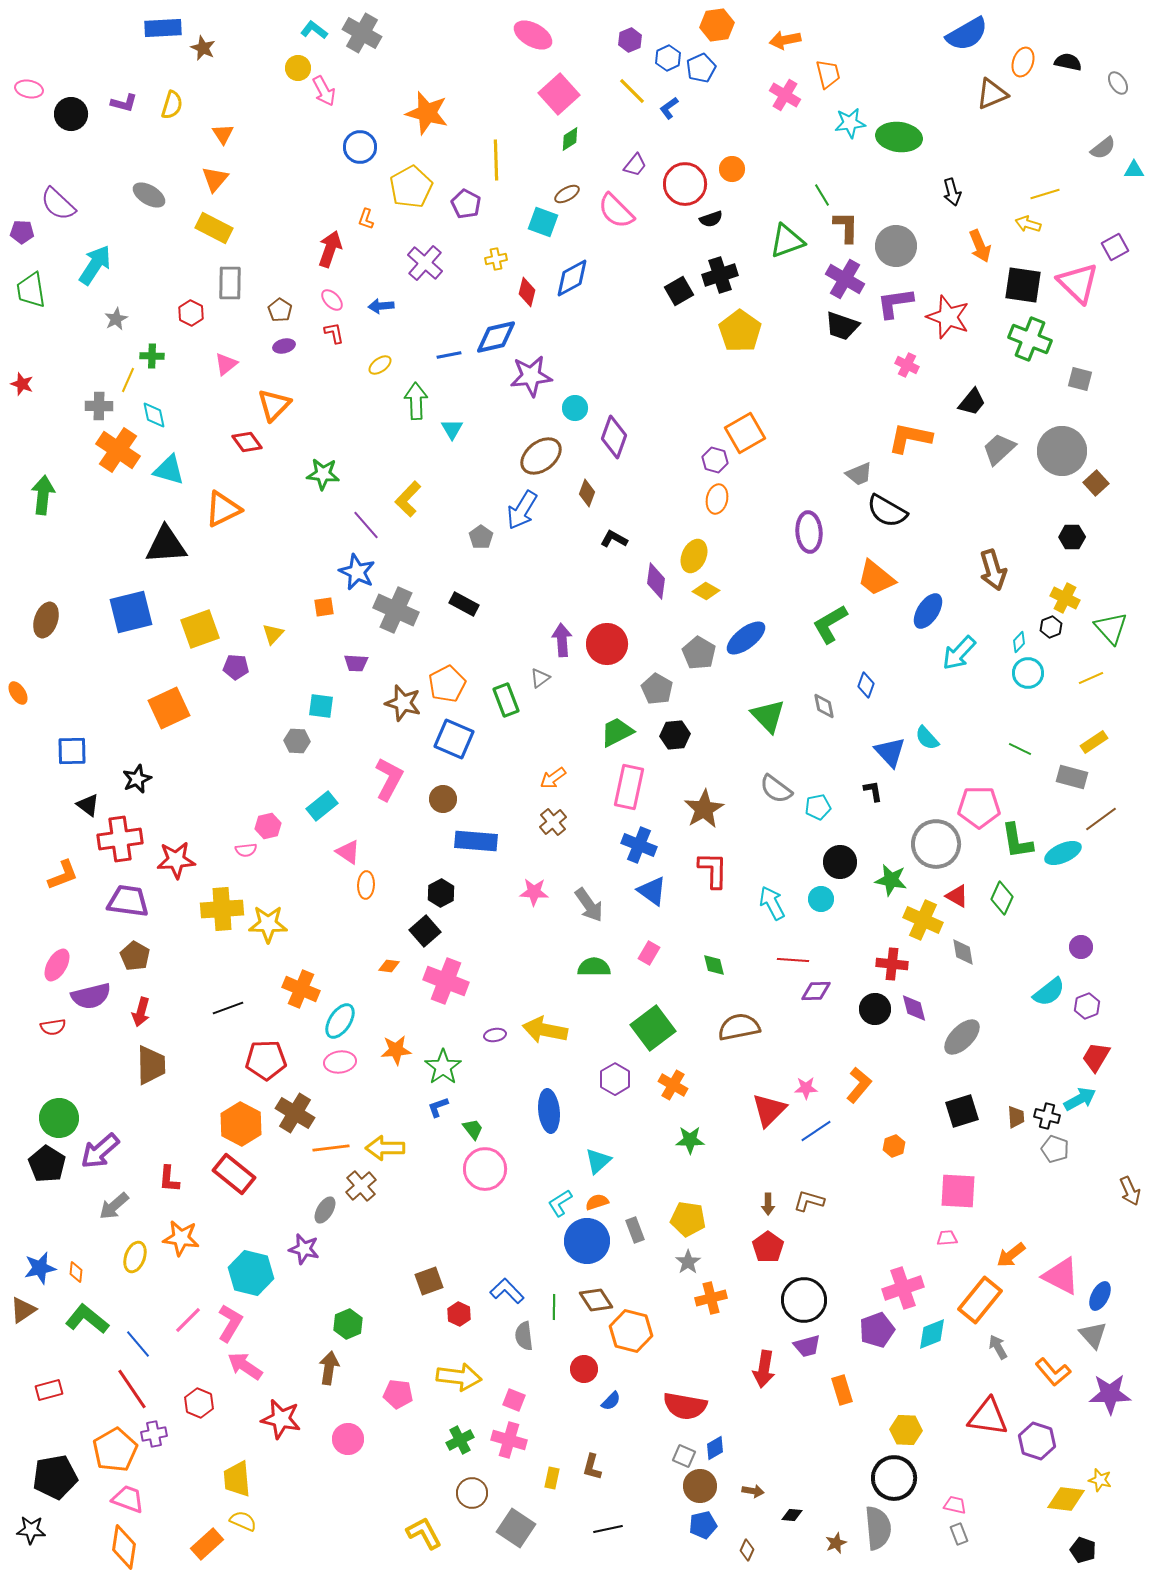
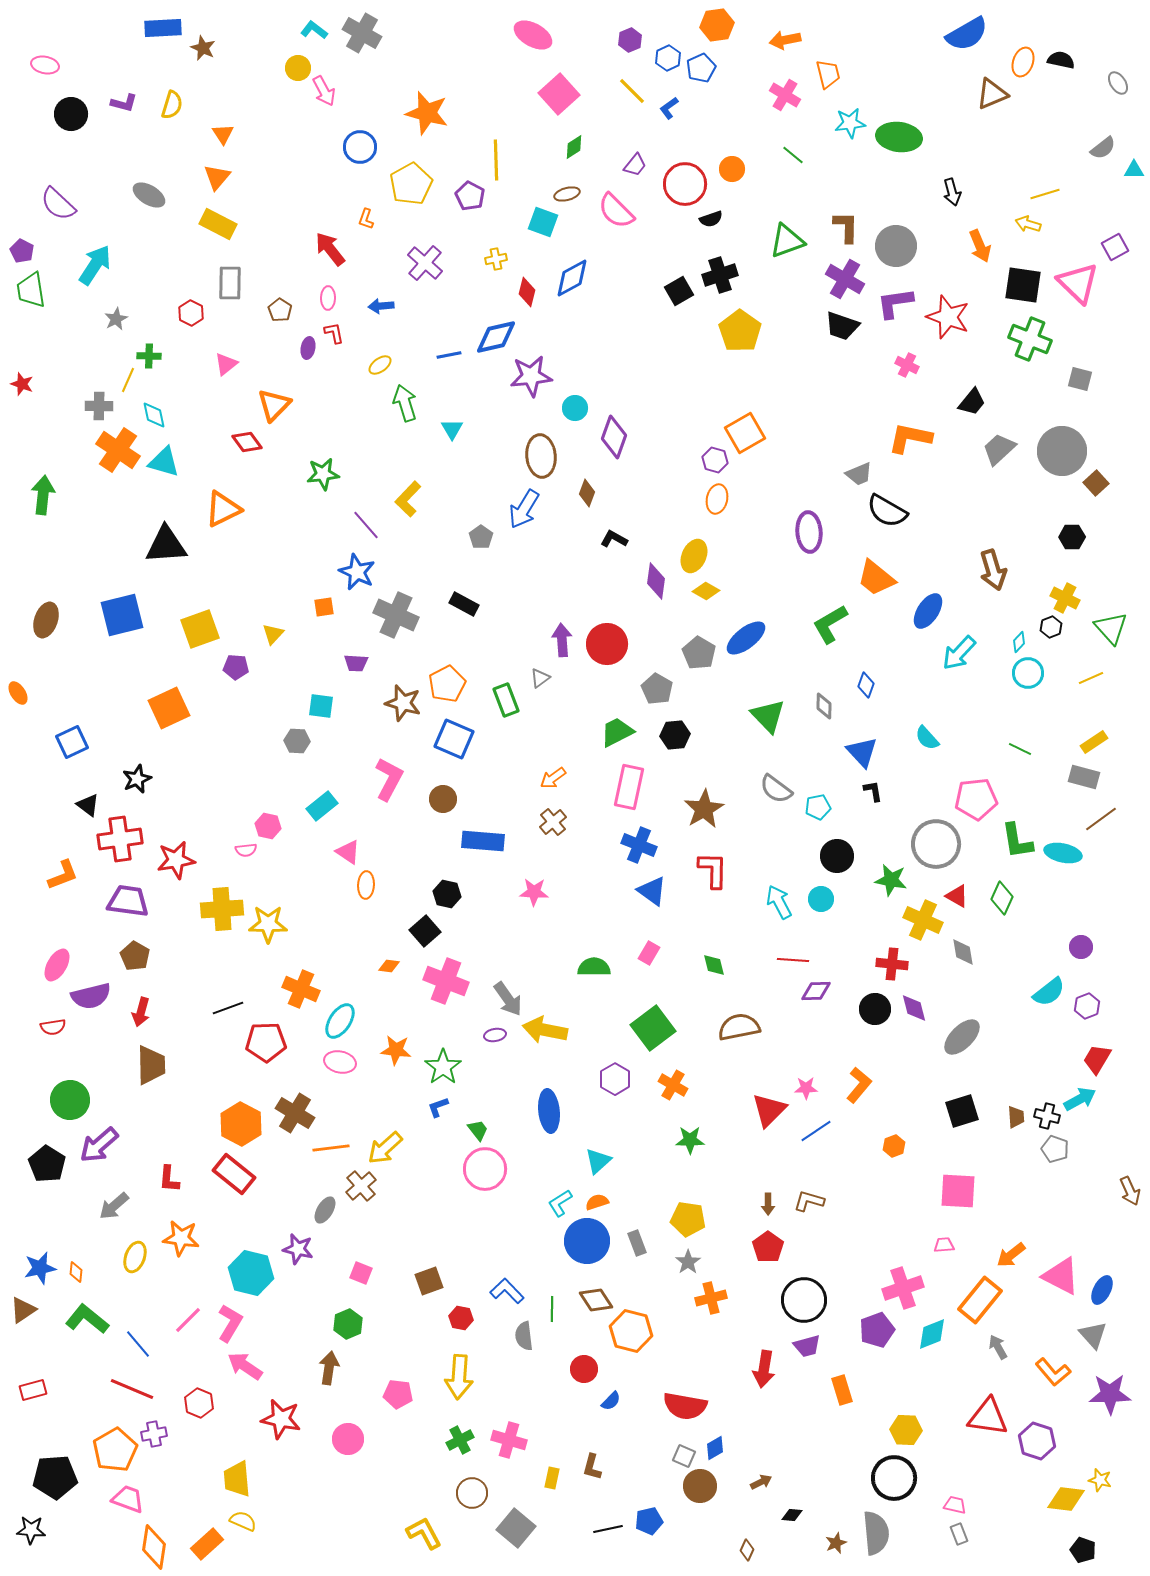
black semicircle at (1068, 62): moved 7 px left, 2 px up
pink ellipse at (29, 89): moved 16 px right, 24 px up
green diamond at (570, 139): moved 4 px right, 8 px down
orange triangle at (215, 179): moved 2 px right, 2 px up
yellow pentagon at (411, 187): moved 3 px up
brown ellipse at (567, 194): rotated 15 degrees clockwise
green line at (822, 195): moved 29 px left, 40 px up; rotated 20 degrees counterclockwise
purple pentagon at (466, 204): moved 4 px right, 8 px up
yellow rectangle at (214, 228): moved 4 px right, 4 px up
purple pentagon at (22, 232): moved 19 px down; rotated 25 degrees clockwise
red arrow at (330, 249): rotated 57 degrees counterclockwise
pink ellipse at (332, 300): moved 4 px left, 2 px up; rotated 45 degrees clockwise
purple ellipse at (284, 346): moved 24 px right, 2 px down; rotated 65 degrees counterclockwise
green cross at (152, 356): moved 3 px left
green arrow at (416, 401): moved 11 px left, 2 px down; rotated 15 degrees counterclockwise
brown ellipse at (541, 456): rotated 57 degrees counterclockwise
cyan triangle at (169, 470): moved 5 px left, 8 px up
green star at (323, 474): rotated 12 degrees counterclockwise
blue arrow at (522, 510): moved 2 px right, 1 px up
gray cross at (396, 610): moved 5 px down
blue square at (131, 612): moved 9 px left, 3 px down
gray diamond at (824, 706): rotated 12 degrees clockwise
blue square at (72, 751): moved 9 px up; rotated 24 degrees counterclockwise
blue triangle at (890, 752): moved 28 px left
gray rectangle at (1072, 777): moved 12 px right
pink pentagon at (979, 807): moved 3 px left, 8 px up; rotated 6 degrees counterclockwise
pink hexagon at (268, 826): rotated 25 degrees clockwise
blue rectangle at (476, 841): moved 7 px right
cyan ellipse at (1063, 853): rotated 36 degrees clockwise
red star at (176, 860): rotated 6 degrees counterclockwise
black circle at (840, 862): moved 3 px left, 6 px up
black hexagon at (441, 893): moved 6 px right, 1 px down; rotated 20 degrees counterclockwise
cyan arrow at (772, 903): moved 7 px right, 1 px up
gray arrow at (589, 905): moved 81 px left, 94 px down
orange star at (396, 1050): rotated 12 degrees clockwise
red trapezoid at (1096, 1057): moved 1 px right, 2 px down
red pentagon at (266, 1060): moved 18 px up
pink ellipse at (340, 1062): rotated 20 degrees clockwise
green circle at (59, 1118): moved 11 px right, 18 px up
green trapezoid at (473, 1129): moved 5 px right, 1 px down
yellow arrow at (385, 1148): rotated 42 degrees counterclockwise
purple arrow at (100, 1151): moved 1 px left, 6 px up
gray rectangle at (635, 1230): moved 2 px right, 13 px down
pink trapezoid at (947, 1238): moved 3 px left, 7 px down
purple star at (304, 1249): moved 6 px left
blue ellipse at (1100, 1296): moved 2 px right, 6 px up
green line at (554, 1307): moved 2 px left, 2 px down
red hexagon at (459, 1314): moved 2 px right, 4 px down; rotated 15 degrees counterclockwise
yellow arrow at (459, 1377): rotated 87 degrees clockwise
red line at (132, 1389): rotated 33 degrees counterclockwise
red rectangle at (49, 1390): moved 16 px left
pink square at (514, 1400): moved 153 px left, 127 px up
black pentagon at (55, 1477): rotated 6 degrees clockwise
brown arrow at (753, 1491): moved 8 px right, 9 px up; rotated 35 degrees counterclockwise
blue pentagon at (703, 1525): moved 54 px left, 4 px up
gray square at (516, 1528): rotated 6 degrees clockwise
gray semicircle at (878, 1528): moved 2 px left, 5 px down
orange diamond at (124, 1547): moved 30 px right
